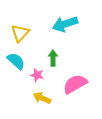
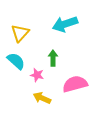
pink semicircle: rotated 15 degrees clockwise
